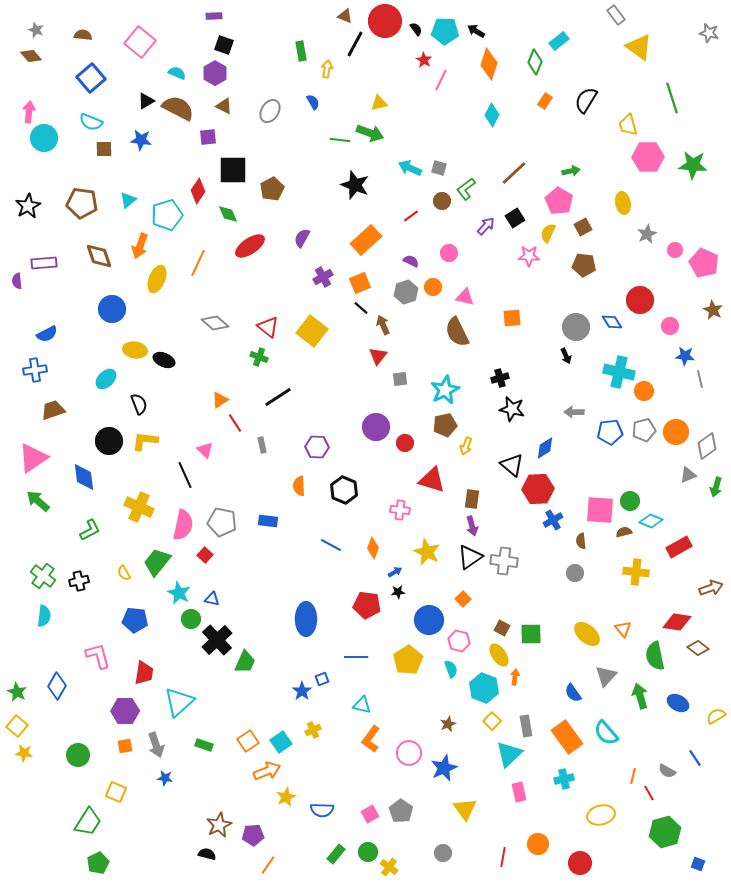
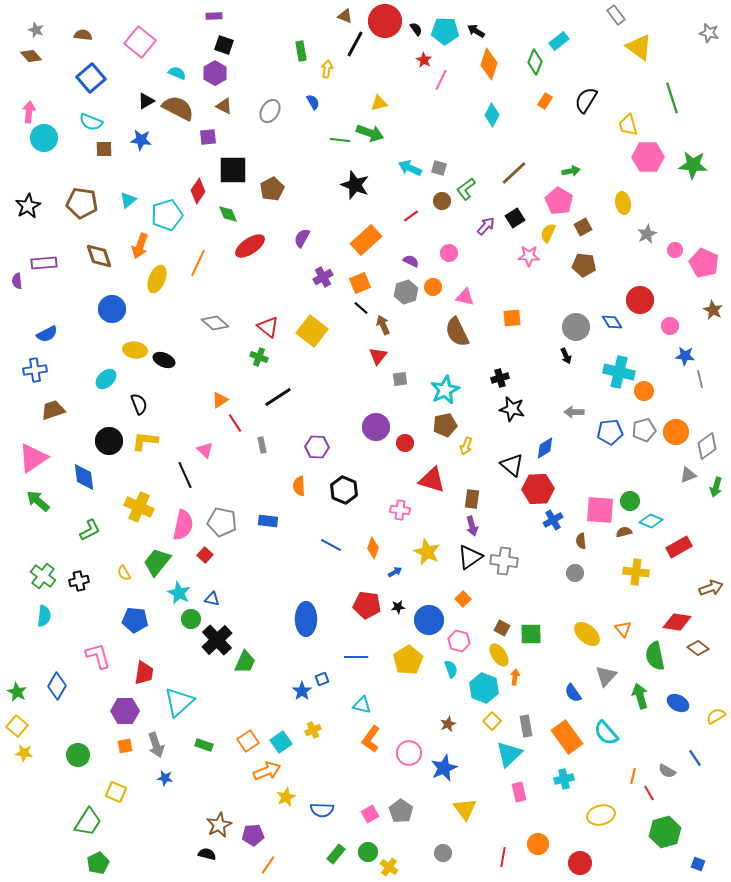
black star at (398, 592): moved 15 px down
